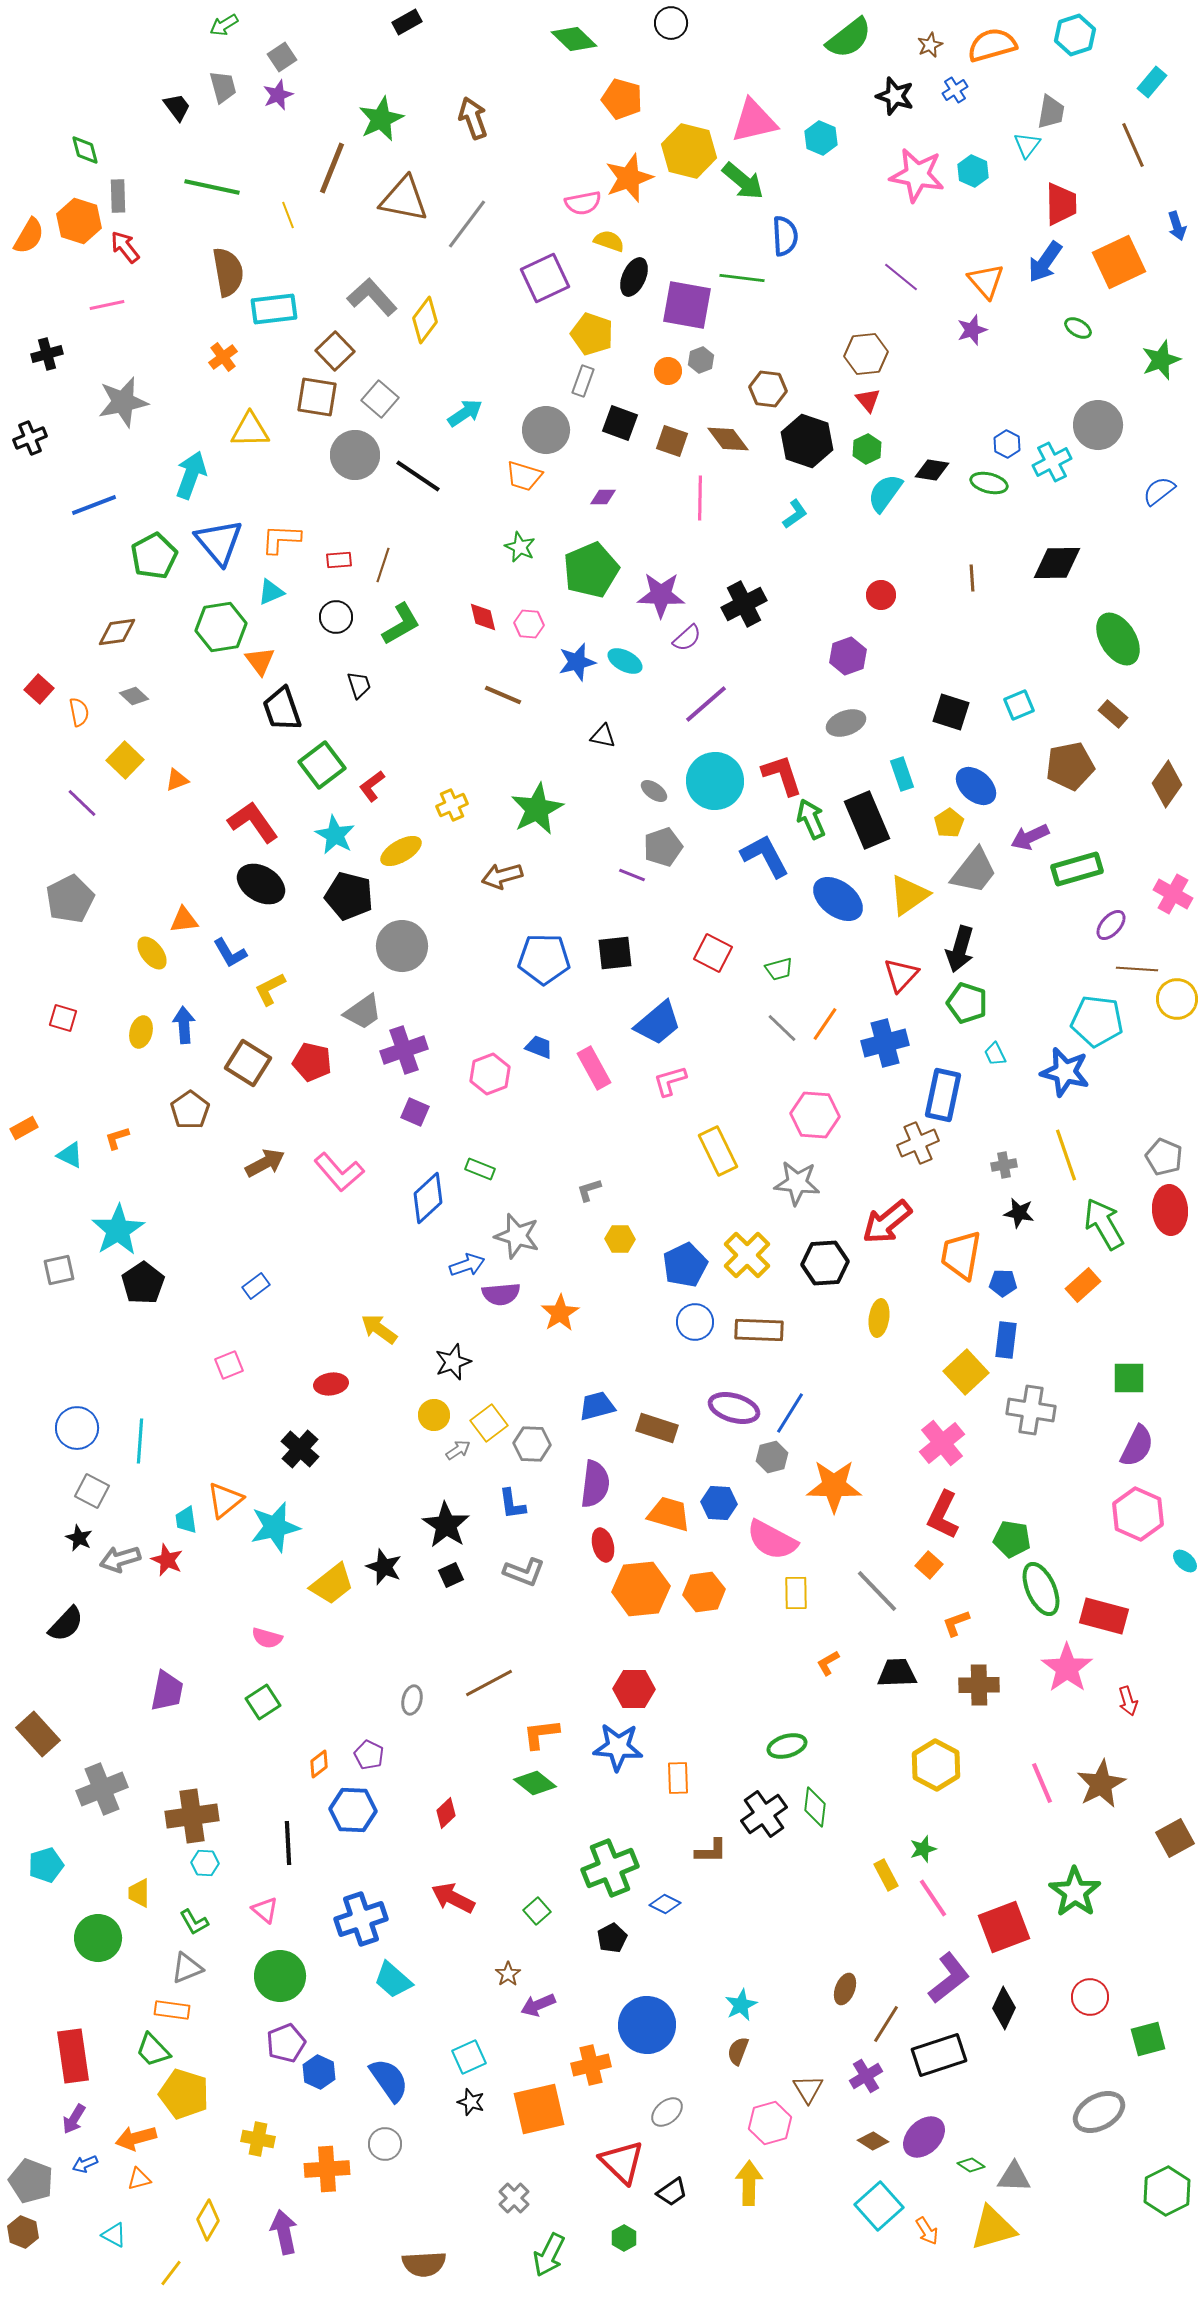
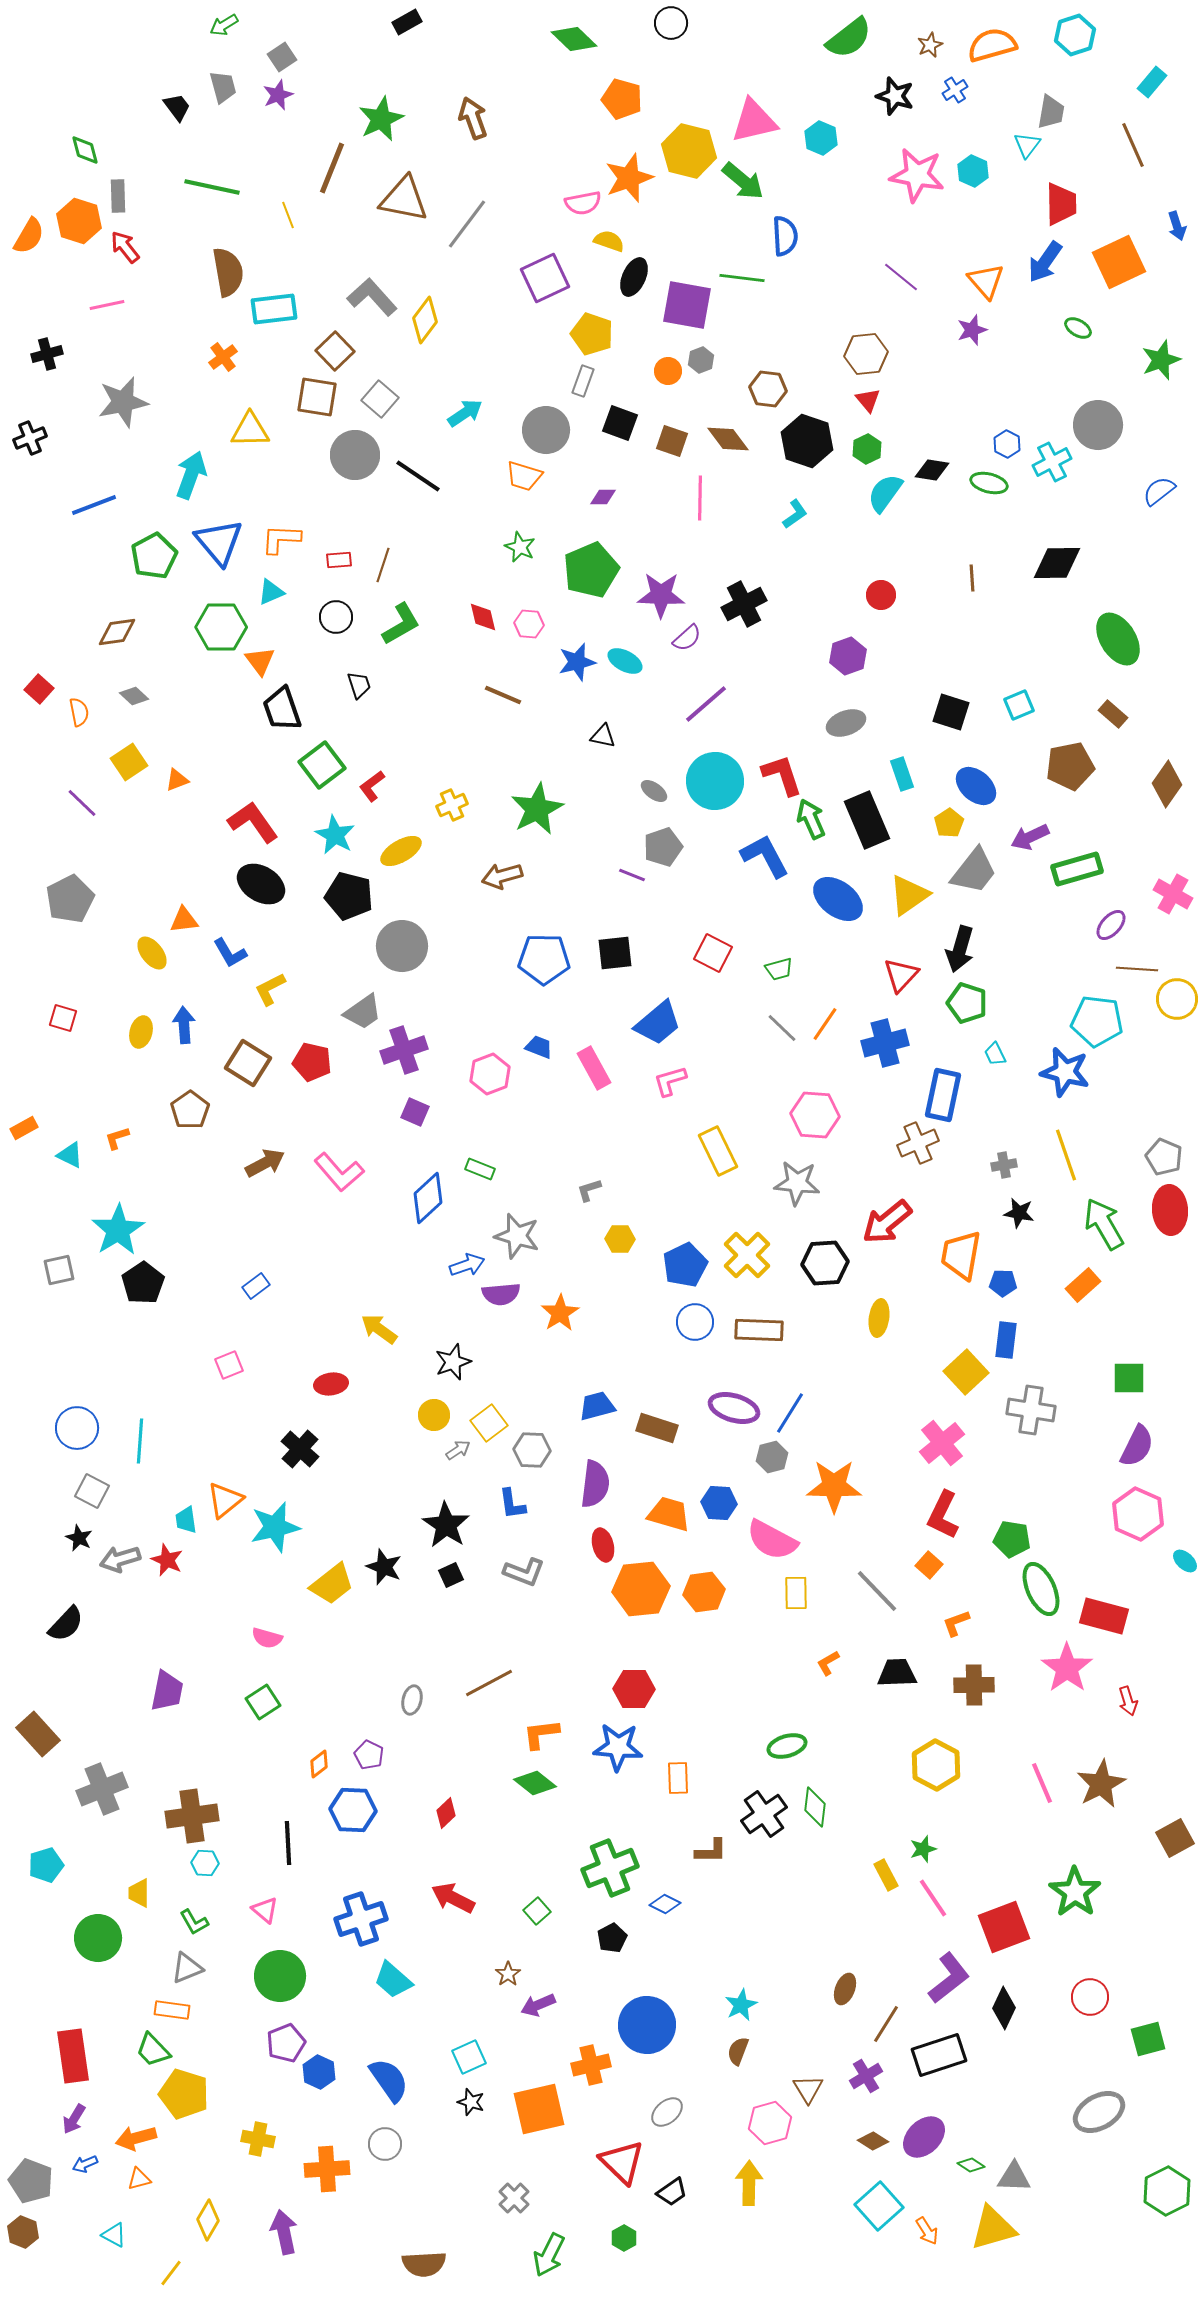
green hexagon at (221, 627): rotated 9 degrees clockwise
yellow square at (125, 760): moved 4 px right, 2 px down; rotated 12 degrees clockwise
gray hexagon at (532, 1444): moved 6 px down
brown cross at (979, 1685): moved 5 px left
